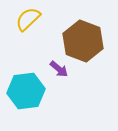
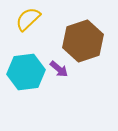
brown hexagon: rotated 21 degrees clockwise
cyan hexagon: moved 19 px up
